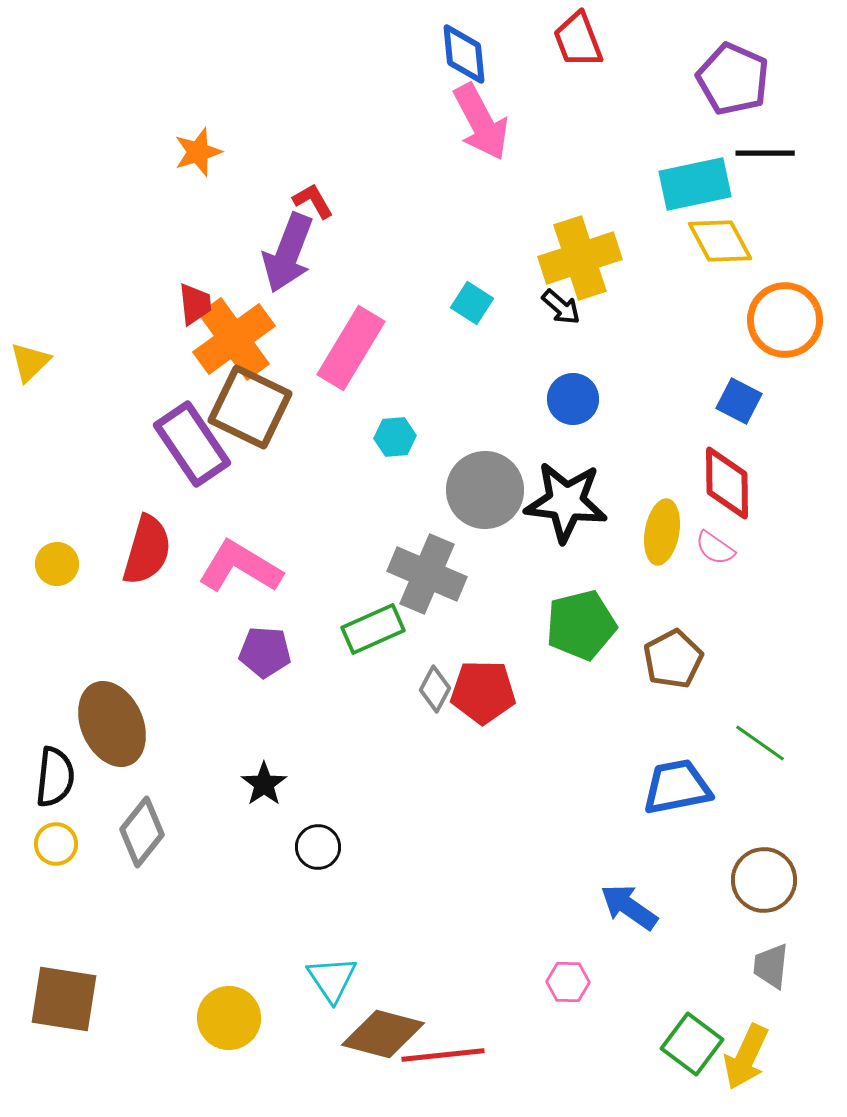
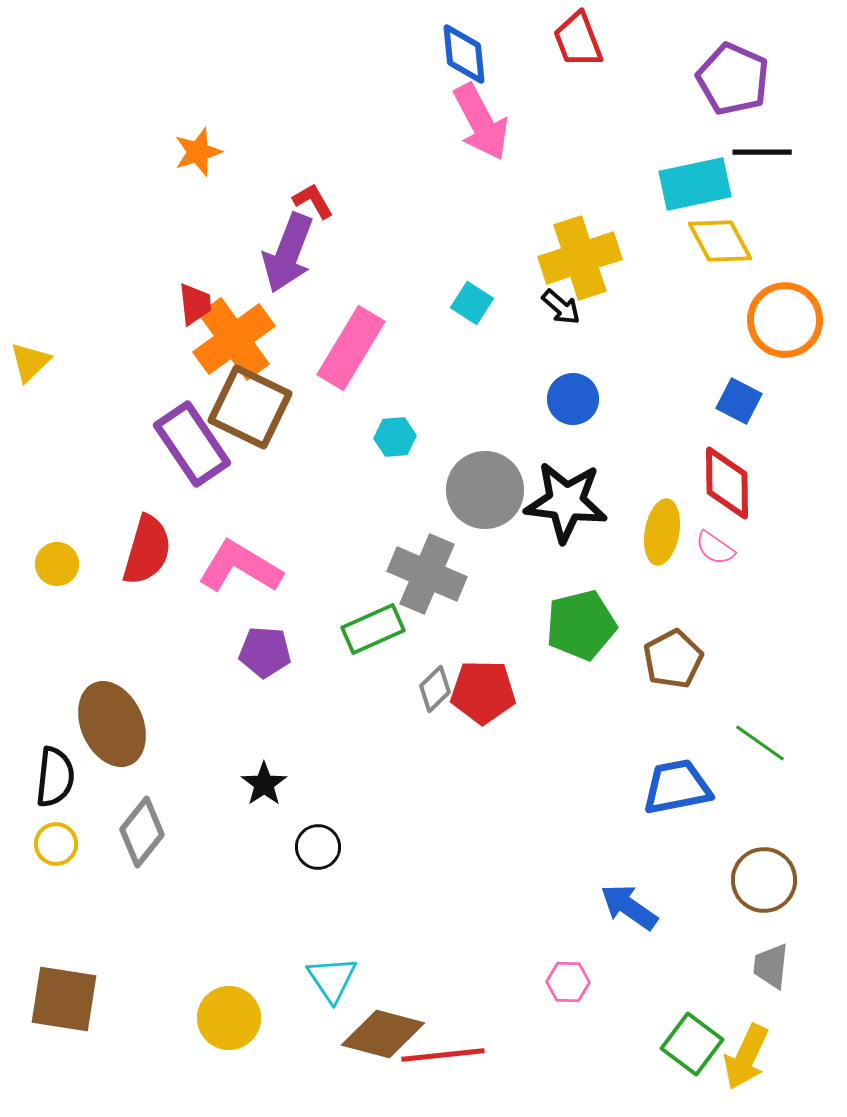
black line at (765, 153): moved 3 px left, 1 px up
gray diamond at (435, 689): rotated 18 degrees clockwise
